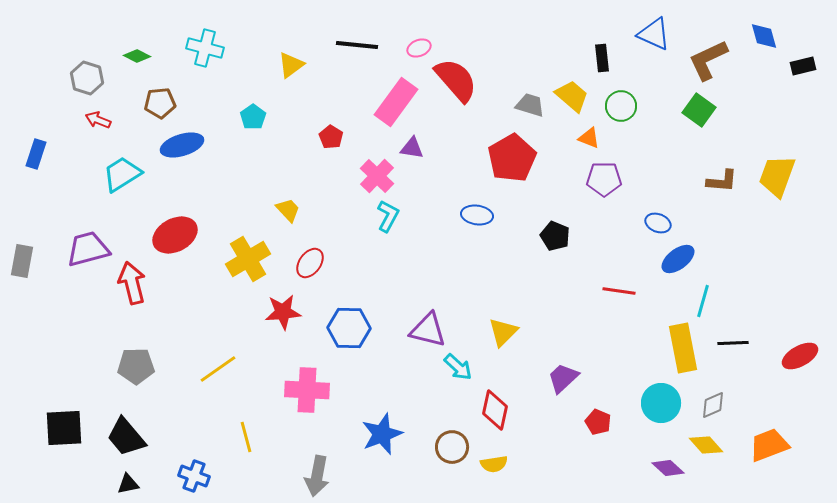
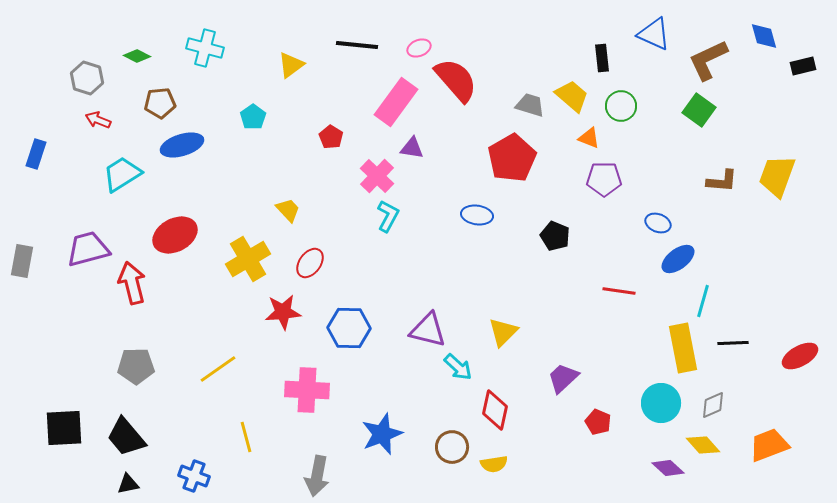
yellow diamond at (706, 445): moved 3 px left
